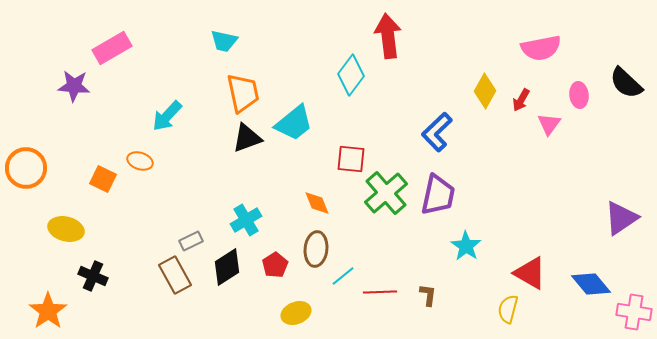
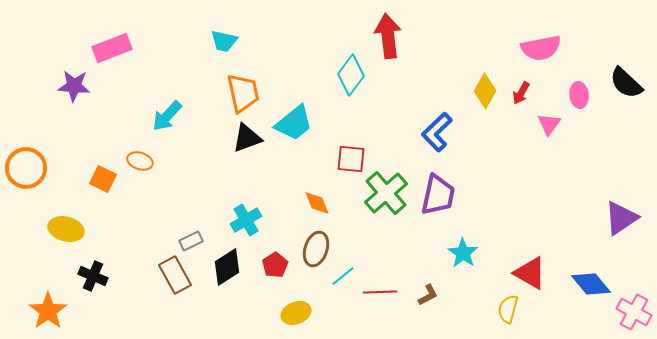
pink rectangle at (112, 48): rotated 9 degrees clockwise
red arrow at (521, 100): moved 7 px up
cyan star at (466, 246): moved 3 px left, 7 px down
brown ellipse at (316, 249): rotated 12 degrees clockwise
brown L-shape at (428, 295): rotated 55 degrees clockwise
pink cross at (634, 312): rotated 20 degrees clockwise
